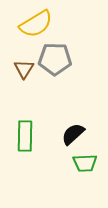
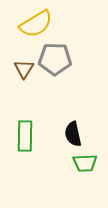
black semicircle: rotated 60 degrees counterclockwise
